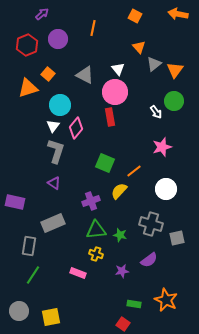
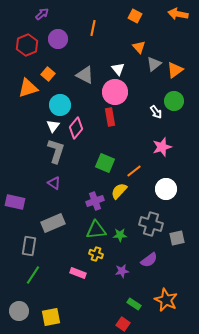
orange triangle at (175, 70): rotated 18 degrees clockwise
purple cross at (91, 201): moved 4 px right
green star at (120, 235): rotated 16 degrees counterclockwise
green rectangle at (134, 304): rotated 24 degrees clockwise
